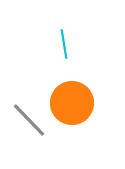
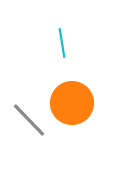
cyan line: moved 2 px left, 1 px up
